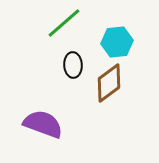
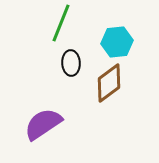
green line: moved 3 px left; rotated 27 degrees counterclockwise
black ellipse: moved 2 px left, 2 px up
purple semicircle: rotated 54 degrees counterclockwise
